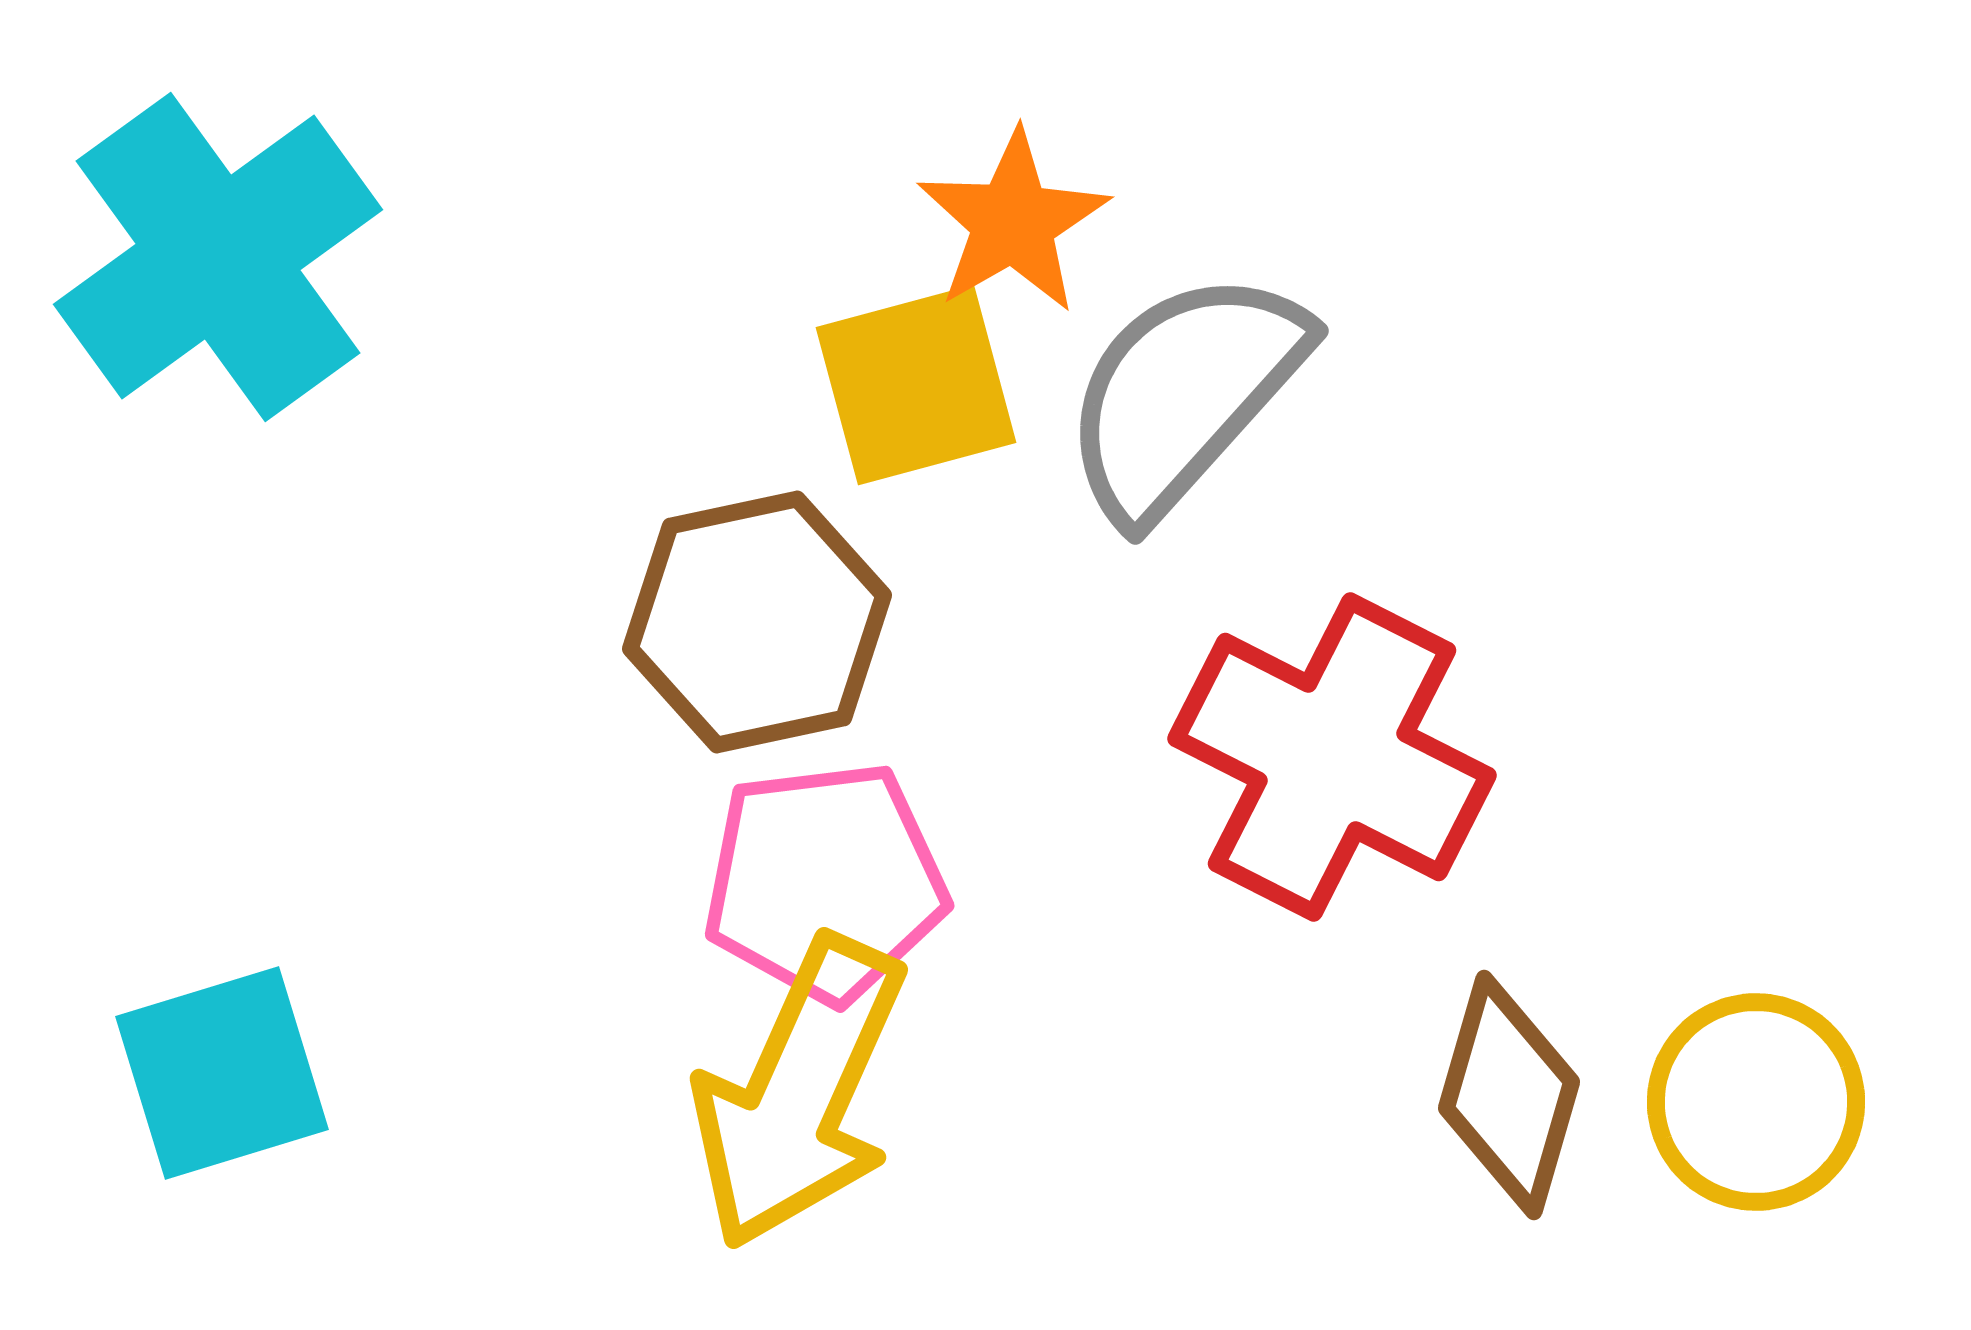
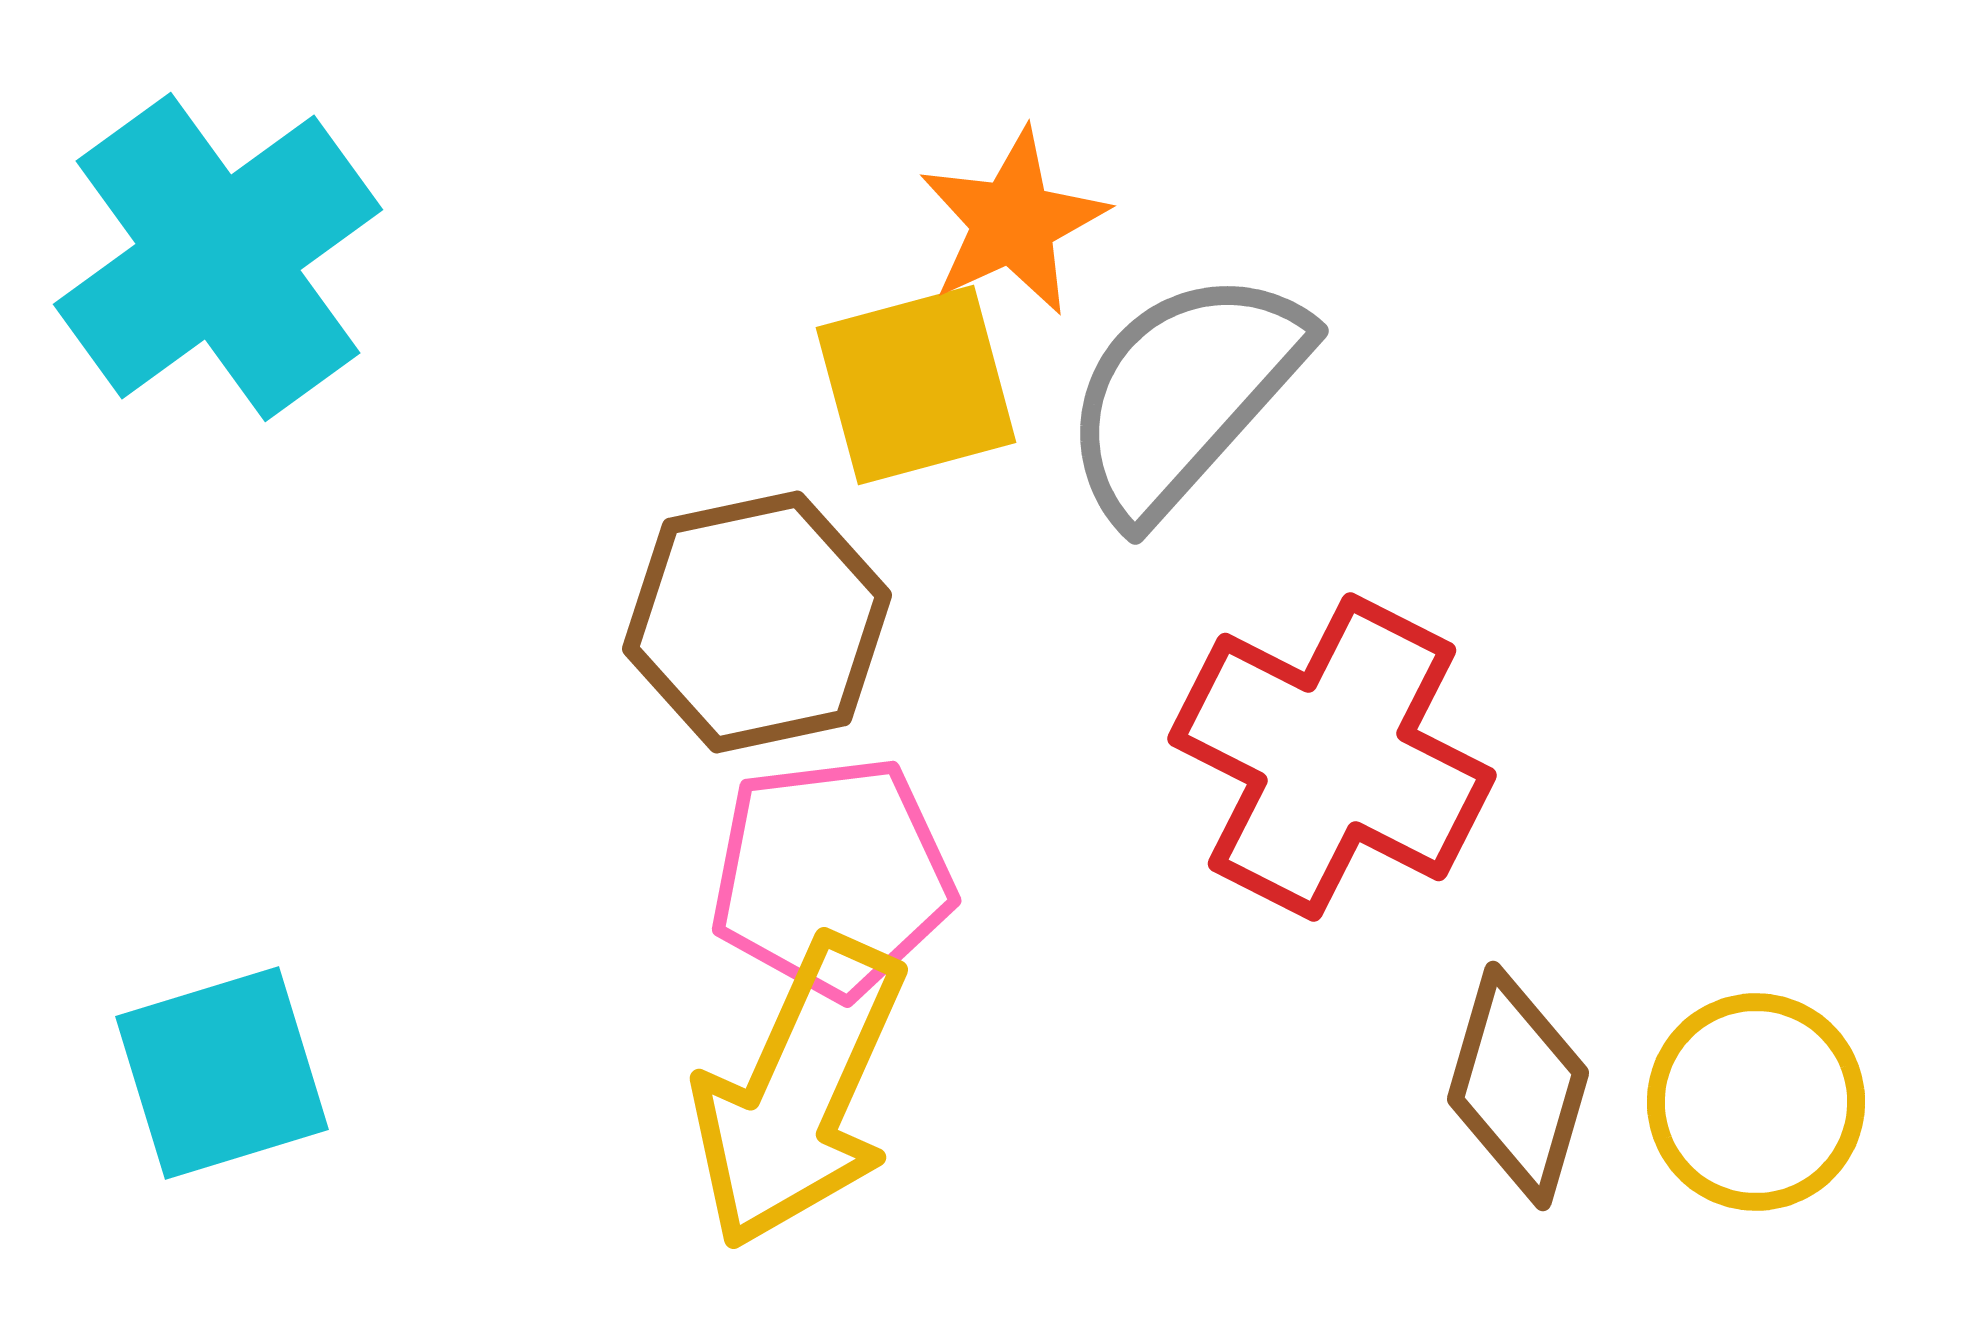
orange star: rotated 5 degrees clockwise
pink pentagon: moved 7 px right, 5 px up
brown diamond: moved 9 px right, 9 px up
